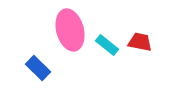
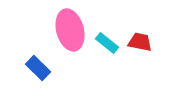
cyan rectangle: moved 2 px up
